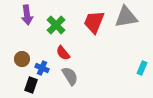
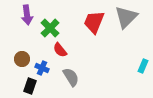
gray triangle: rotated 35 degrees counterclockwise
green cross: moved 6 px left, 3 px down
red semicircle: moved 3 px left, 3 px up
cyan rectangle: moved 1 px right, 2 px up
gray semicircle: moved 1 px right, 1 px down
black rectangle: moved 1 px left, 1 px down
